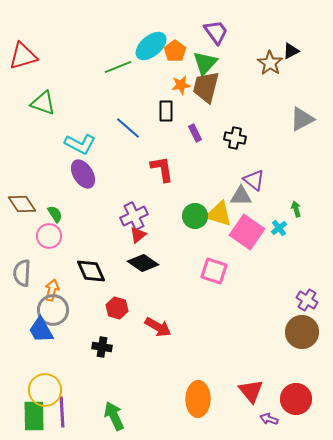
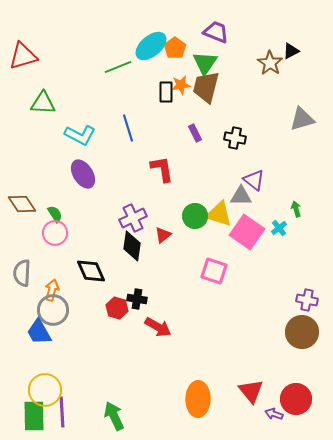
purple trapezoid at (216, 32): rotated 32 degrees counterclockwise
orange pentagon at (175, 51): moved 3 px up
green triangle at (205, 63): rotated 8 degrees counterclockwise
green triangle at (43, 103): rotated 16 degrees counterclockwise
black rectangle at (166, 111): moved 19 px up
gray triangle at (302, 119): rotated 12 degrees clockwise
blue line at (128, 128): rotated 32 degrees clockwise
cyan L-shape at (80, 144): moved 9 px up
purple cross at (134, 216): moved 1 px left, 2 px down
red triangle at (138, 235): moved 25 px right
pink circle at (49, 236): moved 6 px right, 3 px up
black diamond at (143, 263): moved 11 px left, 17 px up; rotated 64 degrees clockwise
purple cross at (307, 300): rotated 20 degrees counterclockwise
blue trapezoid at (41, 330): moved 2 px left, 2 px down
black cross at (102, 347): moved 35 px right, 48 px up
purple arrow at (269, 419): moved 5 px right, 5 px up
